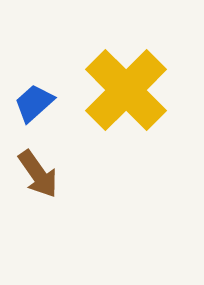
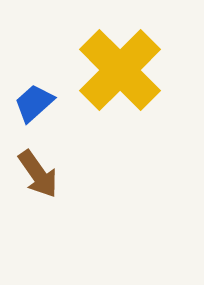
yellow cross: moved 6 px left, 20 px up
